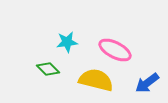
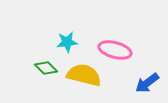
pink ellipse: rotated 12 degrees counterclockwise
green diamond: moved 2 px left, 1 px up
yellow semicircle: moved 12 px left, 5 px up
